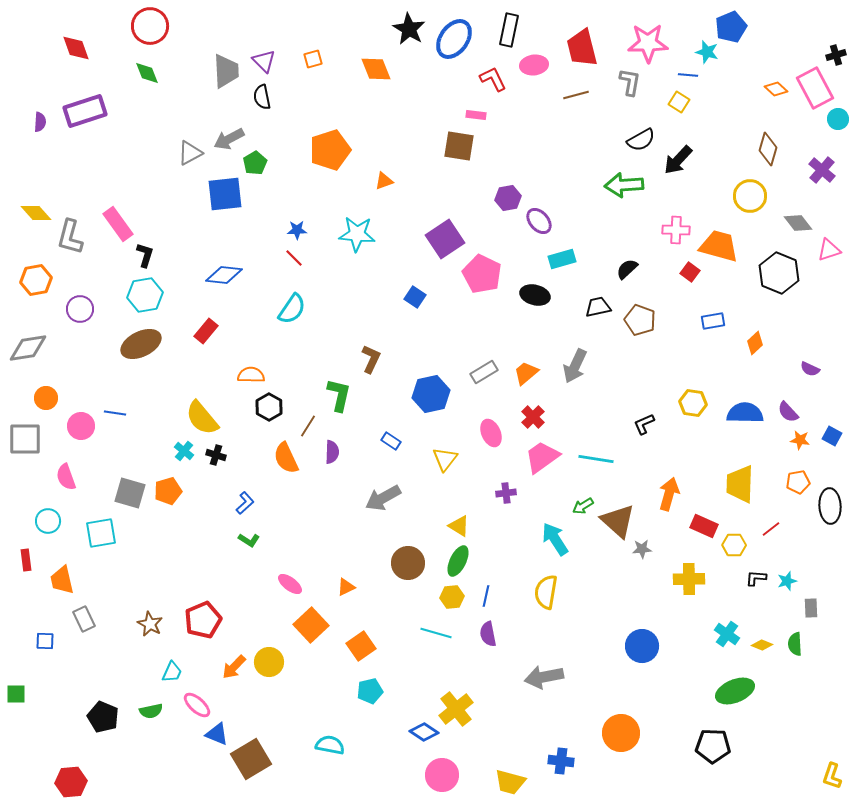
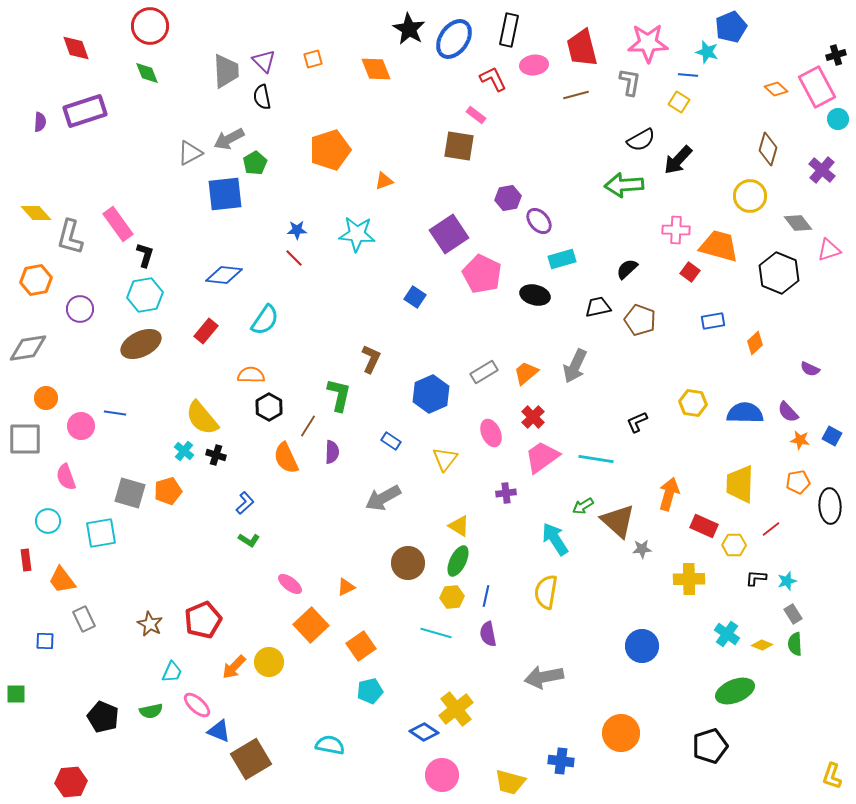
pink rectangle at (815, 88): moved 2 px right, 1 px up
pink rectangle at (476, 115): rotated 30 degrees clockwise
purple square at (445, 239): moved 4 px right, 5 px up
cyan semicircle at (292, 309): moved 27 px left, 11 px down
blue hexagon at (431, 394): rotated 12 degrees counterclockwise
black L-shape at (644, 424): moved 7 px left, 2 px up
orange trapezoid at (62, 580): rotated 24 degrees counterclockwise
gray rectangle at (811, 608): moved 18 px left, 6 px down; rotated 30 degrees counterclockwise
blue triangle at (217, 734): moved 2 px right, 3 px up
black pentagon at (713, 746): moved 3 px left; rotated 20 degrees counterclockwise
